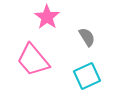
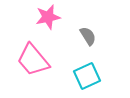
pink star: moved 1 px right; rotated 25 degrees clockwise
gray semicircle: moved 1 px right, 1 px up
